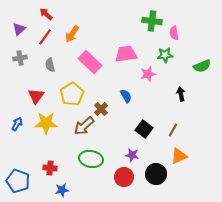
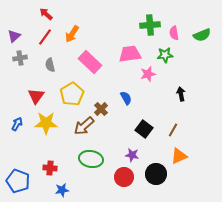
green cross: moved 2 px left, 4 px down; rotated 12 degrees counterclockwise
purple triangle: moved 5 px left, 7 px down
pink trapezoid: moved 4 px right
green semicircle: moved 31 px up
blue semicircle: moved 2 px down
